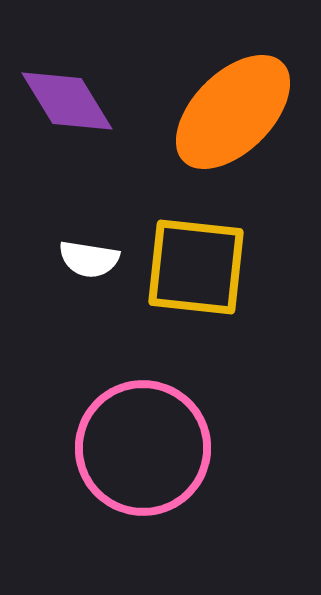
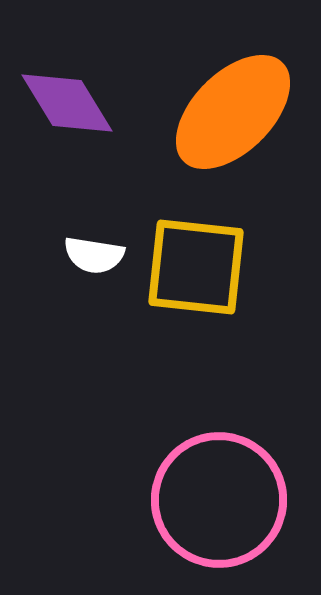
purple diamond: moved 2 px down
white semicircle: moved 5 px right, 4 px up
pink circle: moved 76 px right, 52 px down
